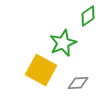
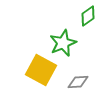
gray diamond: moved 1 px up
